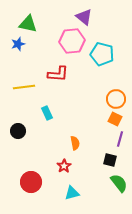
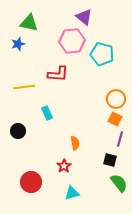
green triangle: moved 1 px right, 1 px up
